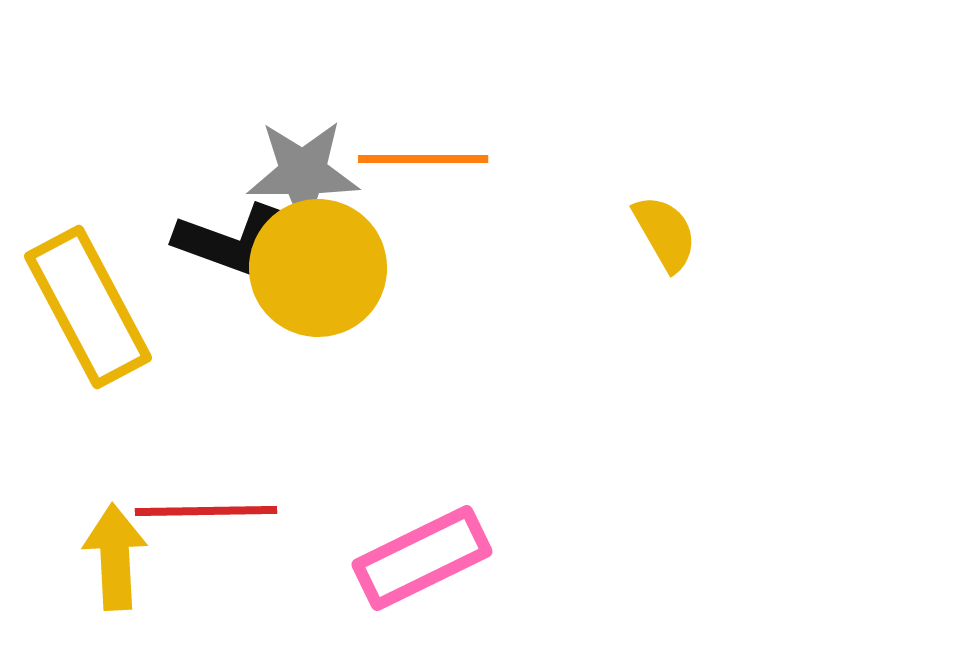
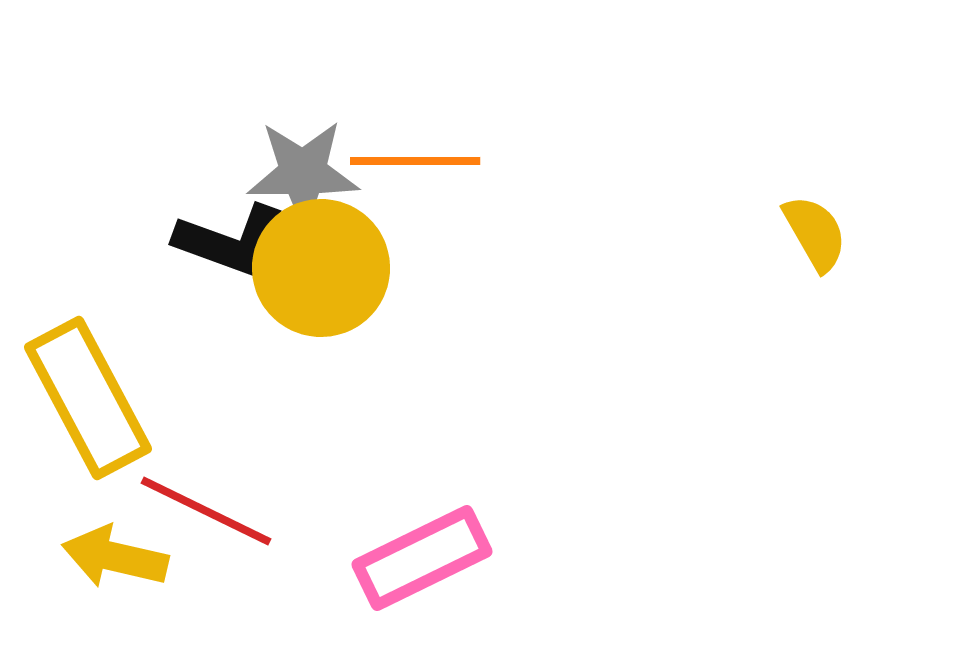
orange line: moved 8 px left, 2 px down
yellow semicircle: moved 150 px right
yellow circle: moved 3 px right
yellow rectangle: moved 91 px down
red line: rotated 27 degrees clockwise
yellow arrow: rotated 74 degrees counterclockwise
